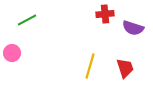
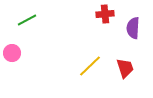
purple semicircle: rotated 75 degrees clockwise
yellow line: rotated 30 degrees clockwise
